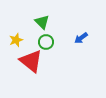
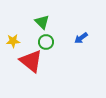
yellow star: moved 3 px left, 1 px down; rotated 16 degrees clockwise
